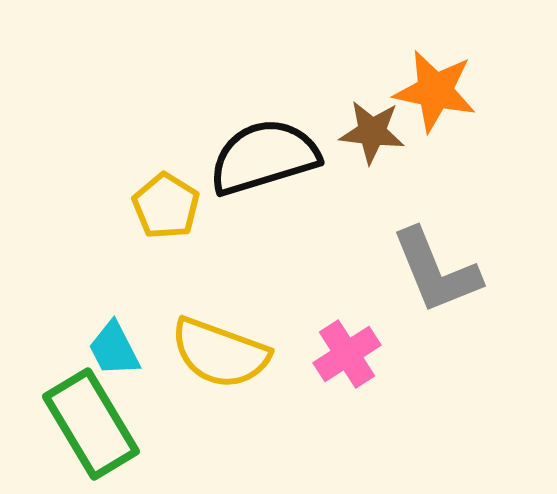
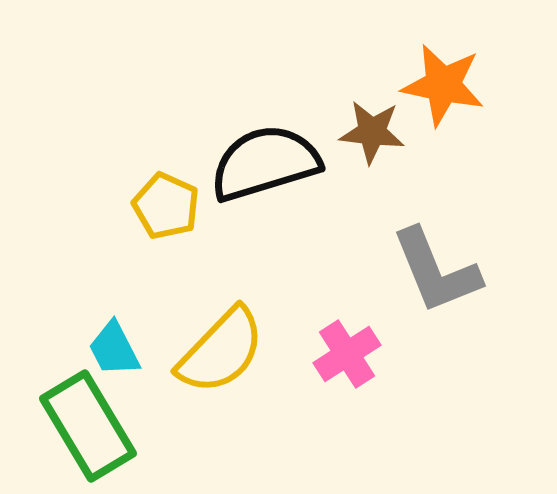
orange star: moved 8 px right, 6 px up
black semicircle: moved 1 px right, 6 px down
yellow pentagon: rotated 8 degrees counterclockwise
yellow semicircle: moved 1 px right, 2 px up; rotated 66 degrees counterclockwise
green rectangle: moved 3 px left, 2 px down
